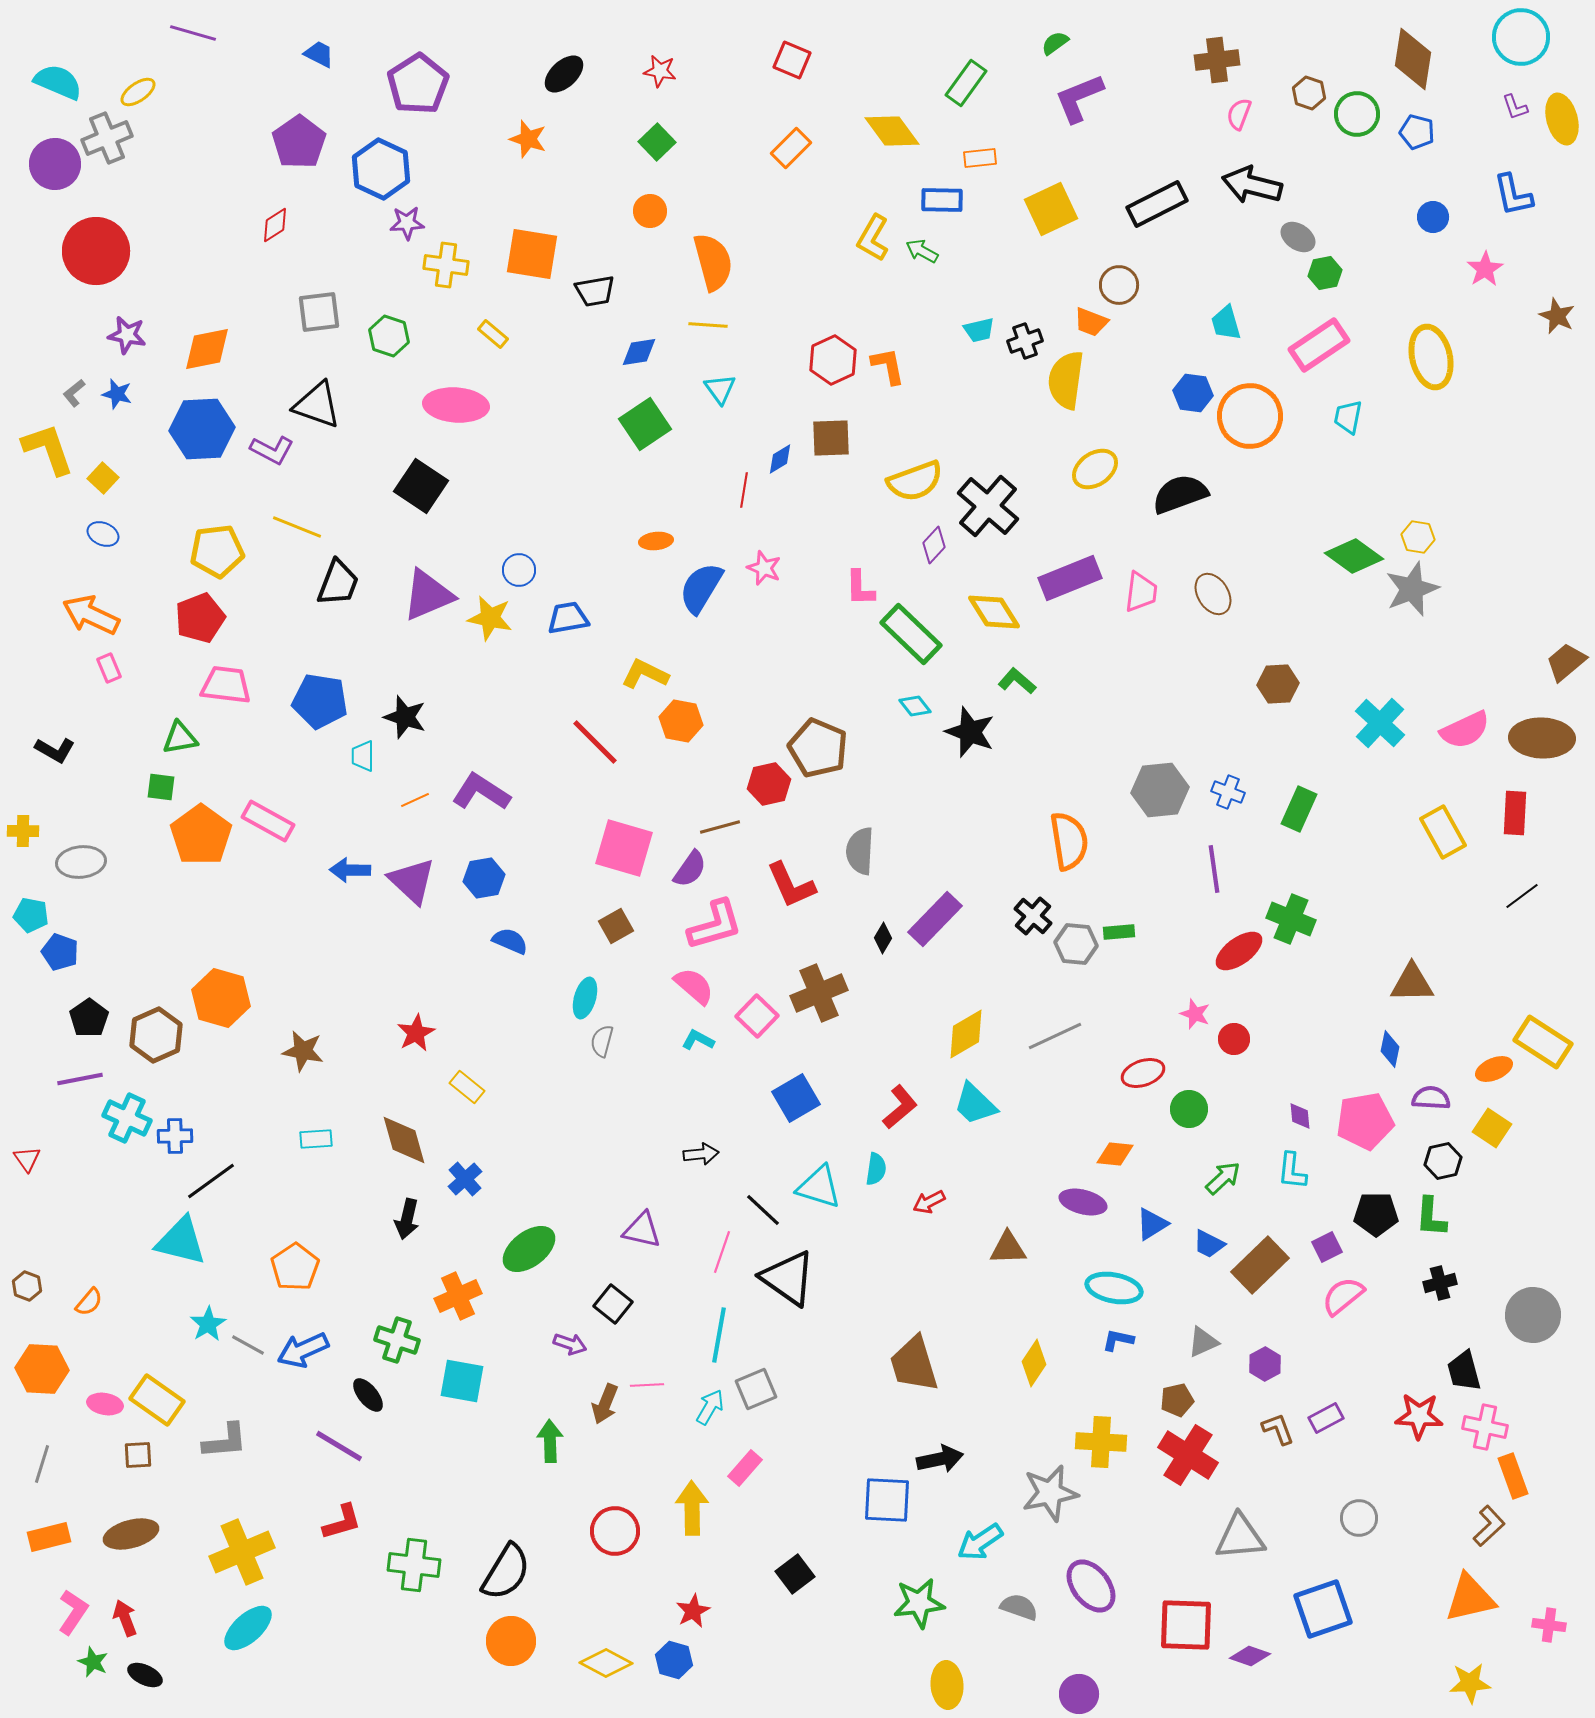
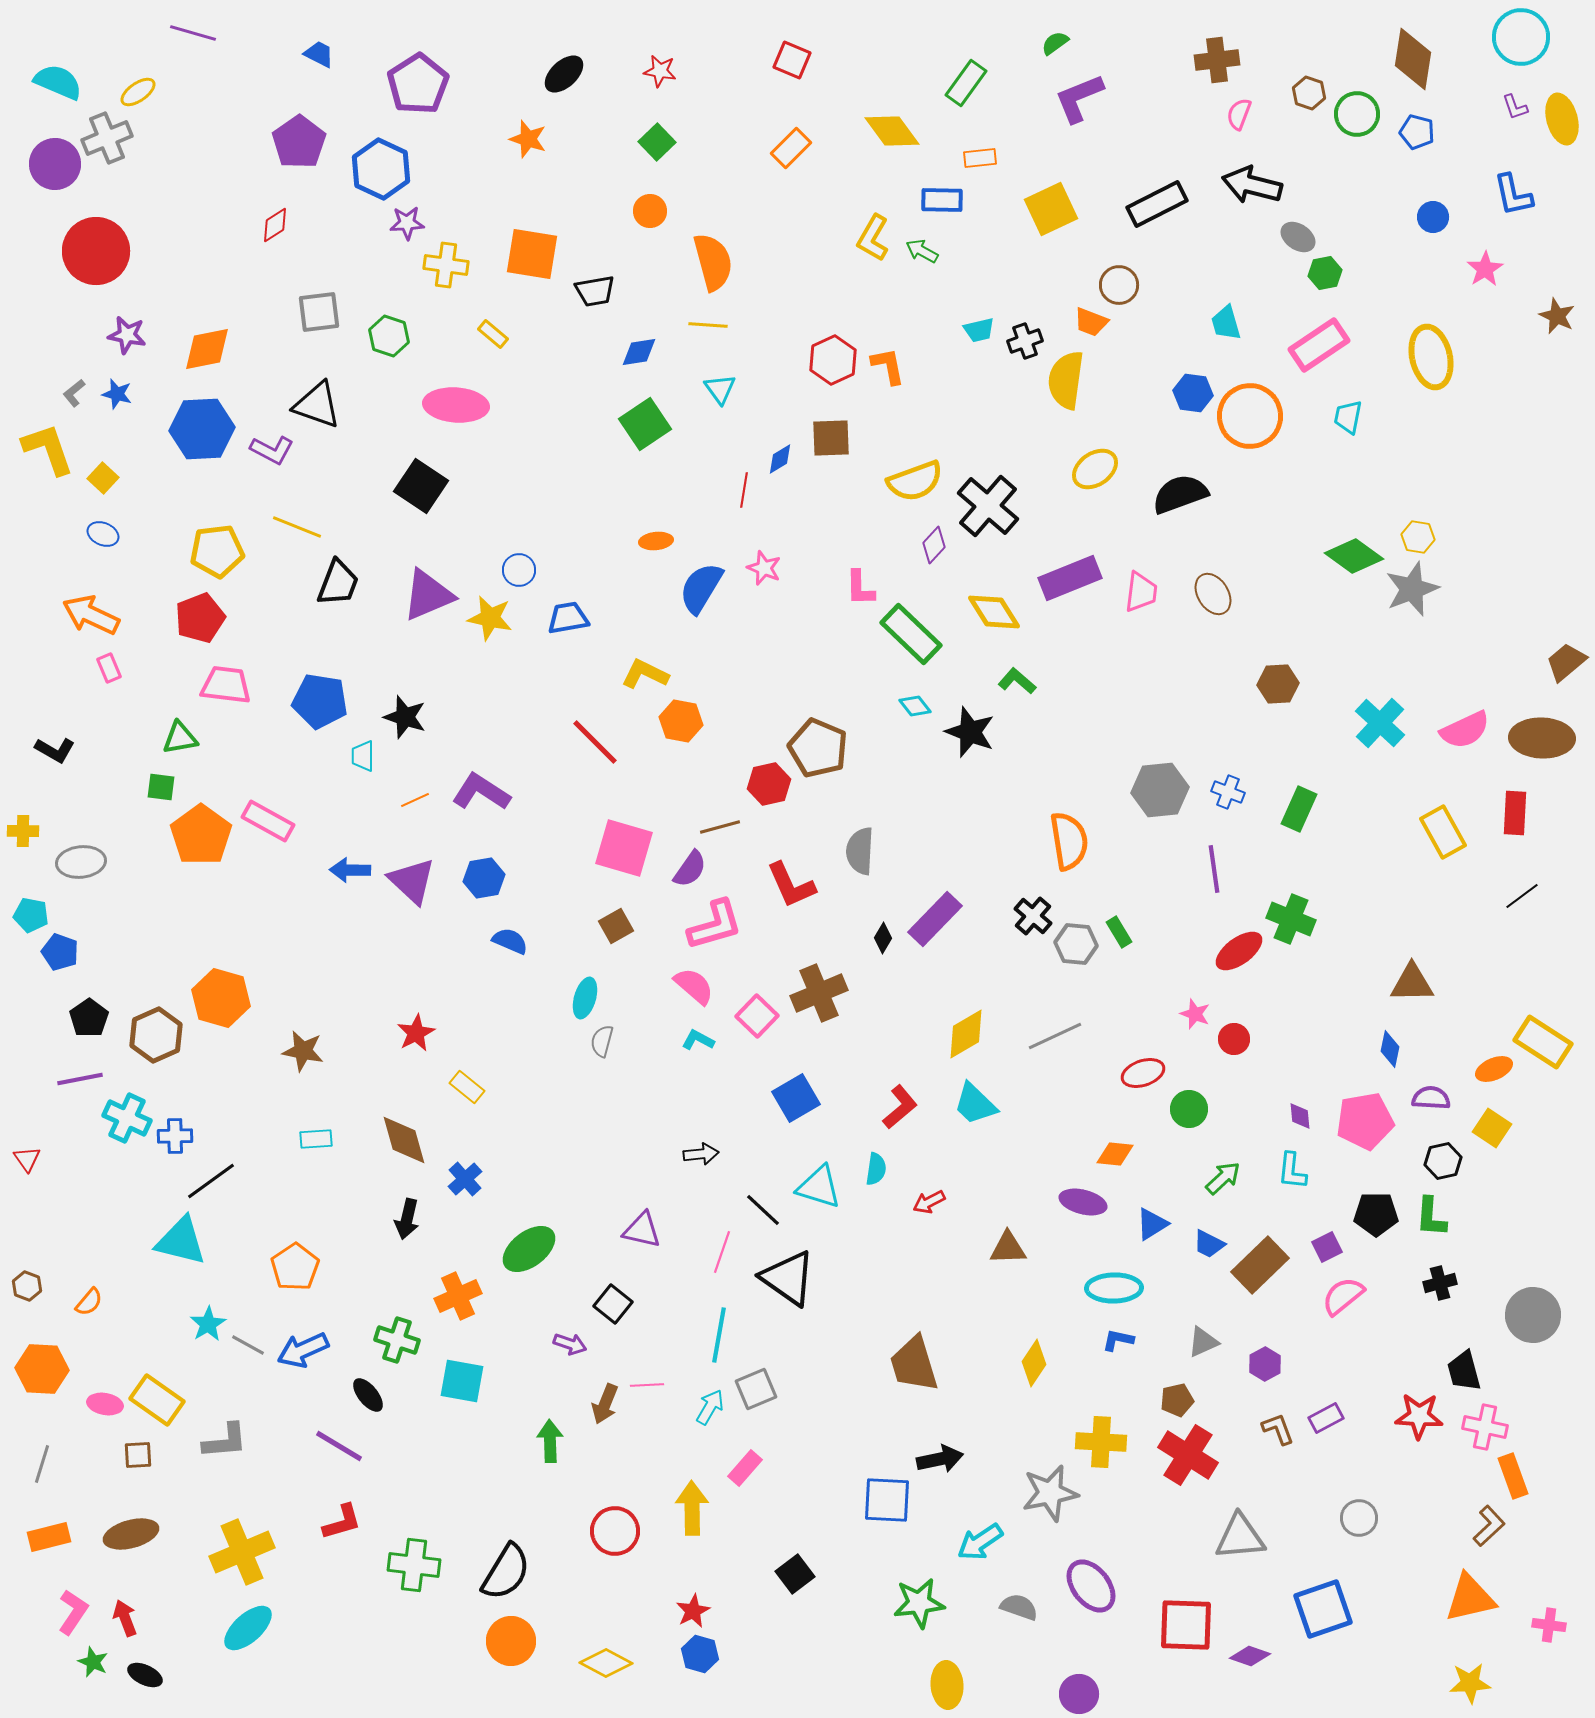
green rectangle at (1119, 932): rotated 64 degrees clockwise
cyan ellipse at (1114, 1288): rotated 12 degrees counterclockwise
blue hexagon at (674, 1660): moved 26 px right, 6 px up
